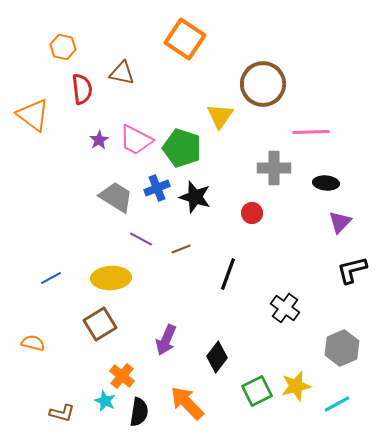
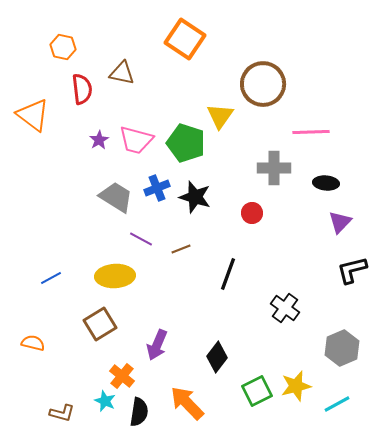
pink trapezoid: rotated 12 degrees counterclockwise
green pentagon: moved 4 px right, 5 px up
yellow ellipse: moved 4 px right, 2 px up
purple arrow: moved 9 px left, 5 px down
